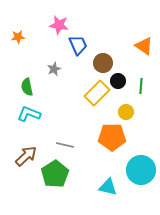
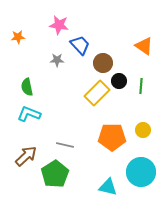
blue trapezoid: moved 2 px right; rotated 20 degrees counterclockwise
gray star: moved 3 px right, 9 px up; rotated 24 degrees clockwise
black circle: moved 1 px right
yellow circle: moved 17 px right, 18 px down
cyan circle: moved 2 px down
